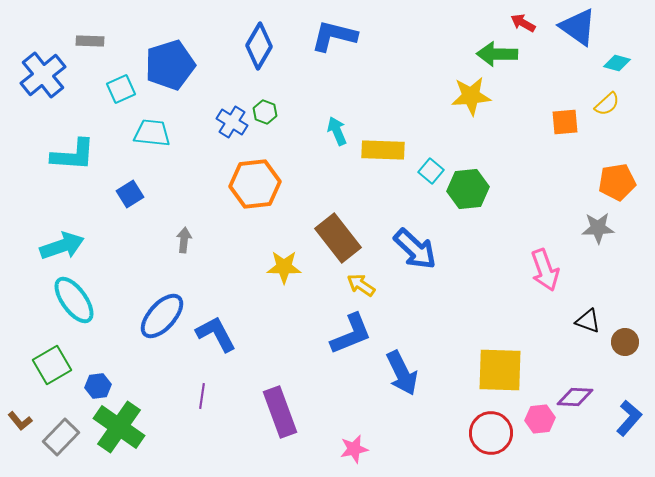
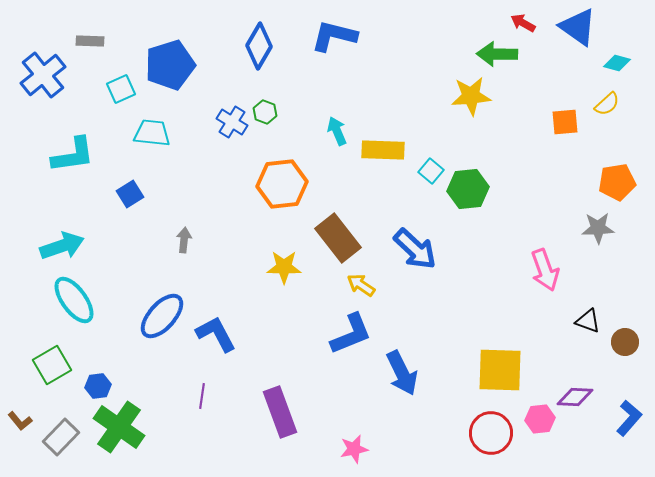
cyan L-shape at (73, 155): rotated 12 degrees counterclockwise
orange hexagon at (255, 184): moved 27 px right
